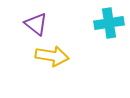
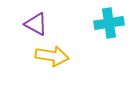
purple triangle: rotated 10 degrees counterclockwise
